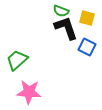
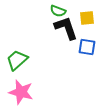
green semicircle: moved 3 px left
yellow square: rotated 21 degrees counterclockwise
blue square: rotated 18 degrees counterclockwise
pink star: moved 8 px left; rotated 10 degrees clockwise
